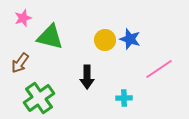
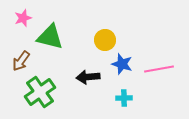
blue star: moved 8 px left, 25 px down
brown arrow: moved 1 px right, 2 px up
pink line: rotated 24 degrees clockwise
black arrow: moved 1 px right; rotated 85 degrees clockwise
green cross: moved 1 px right, 6 px up
